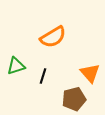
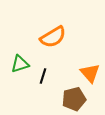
green triangle: moved 4 px right, 2 px up
